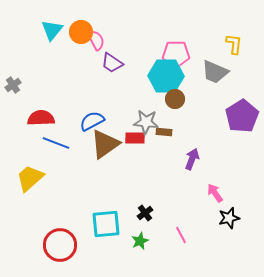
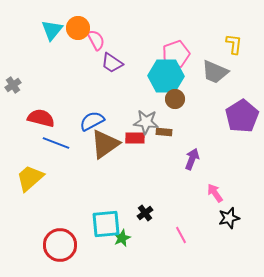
orange circle: moved 3 px left, 4 px up
pink pentagon: rotated 20 degrees counterclockwise
red semicircle: rotated 16 degrees clockwise
green star: moved 18 px left, 3 px up
